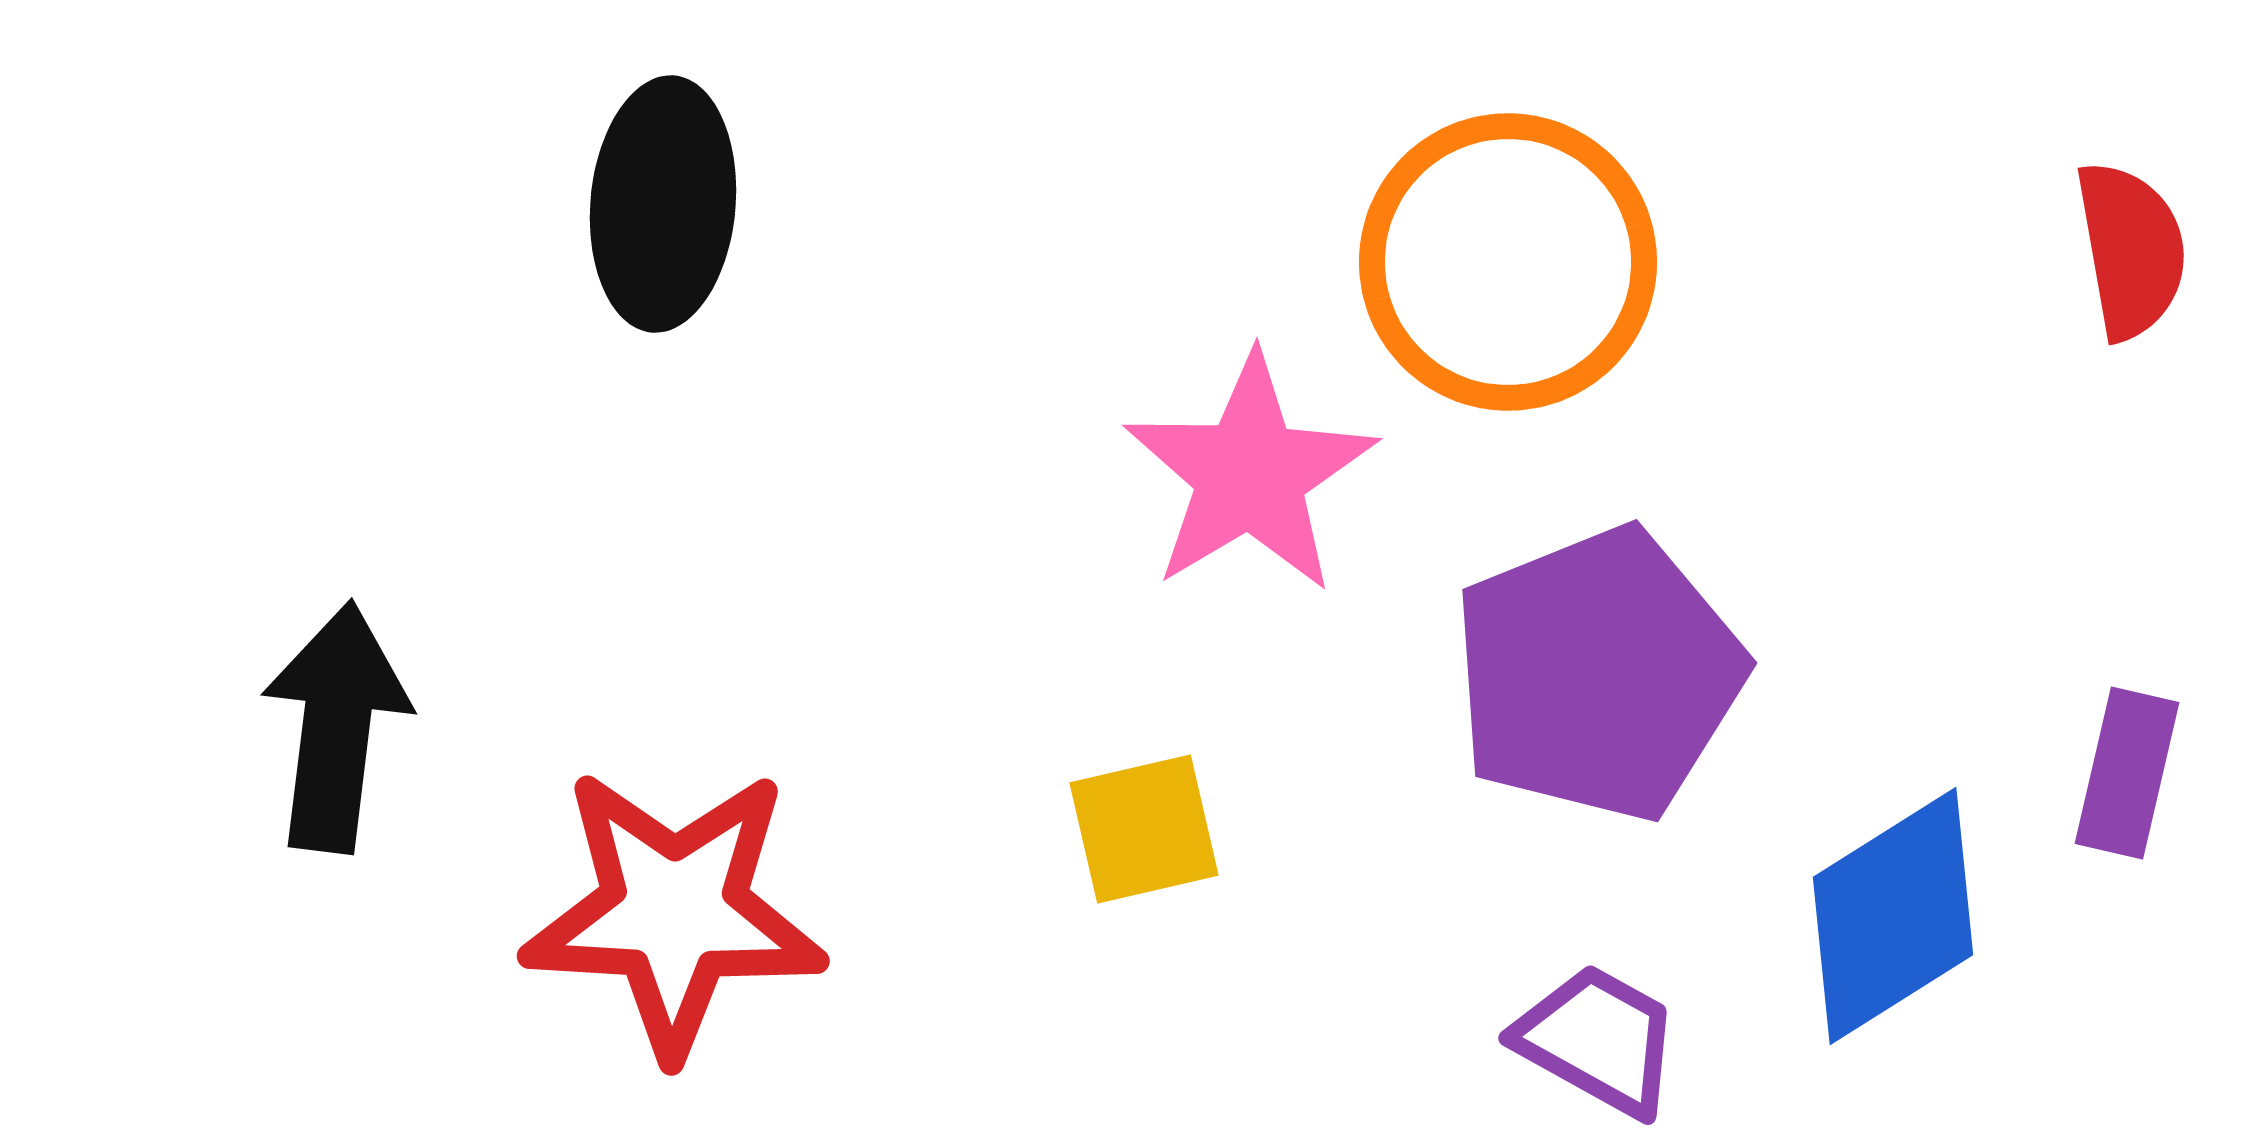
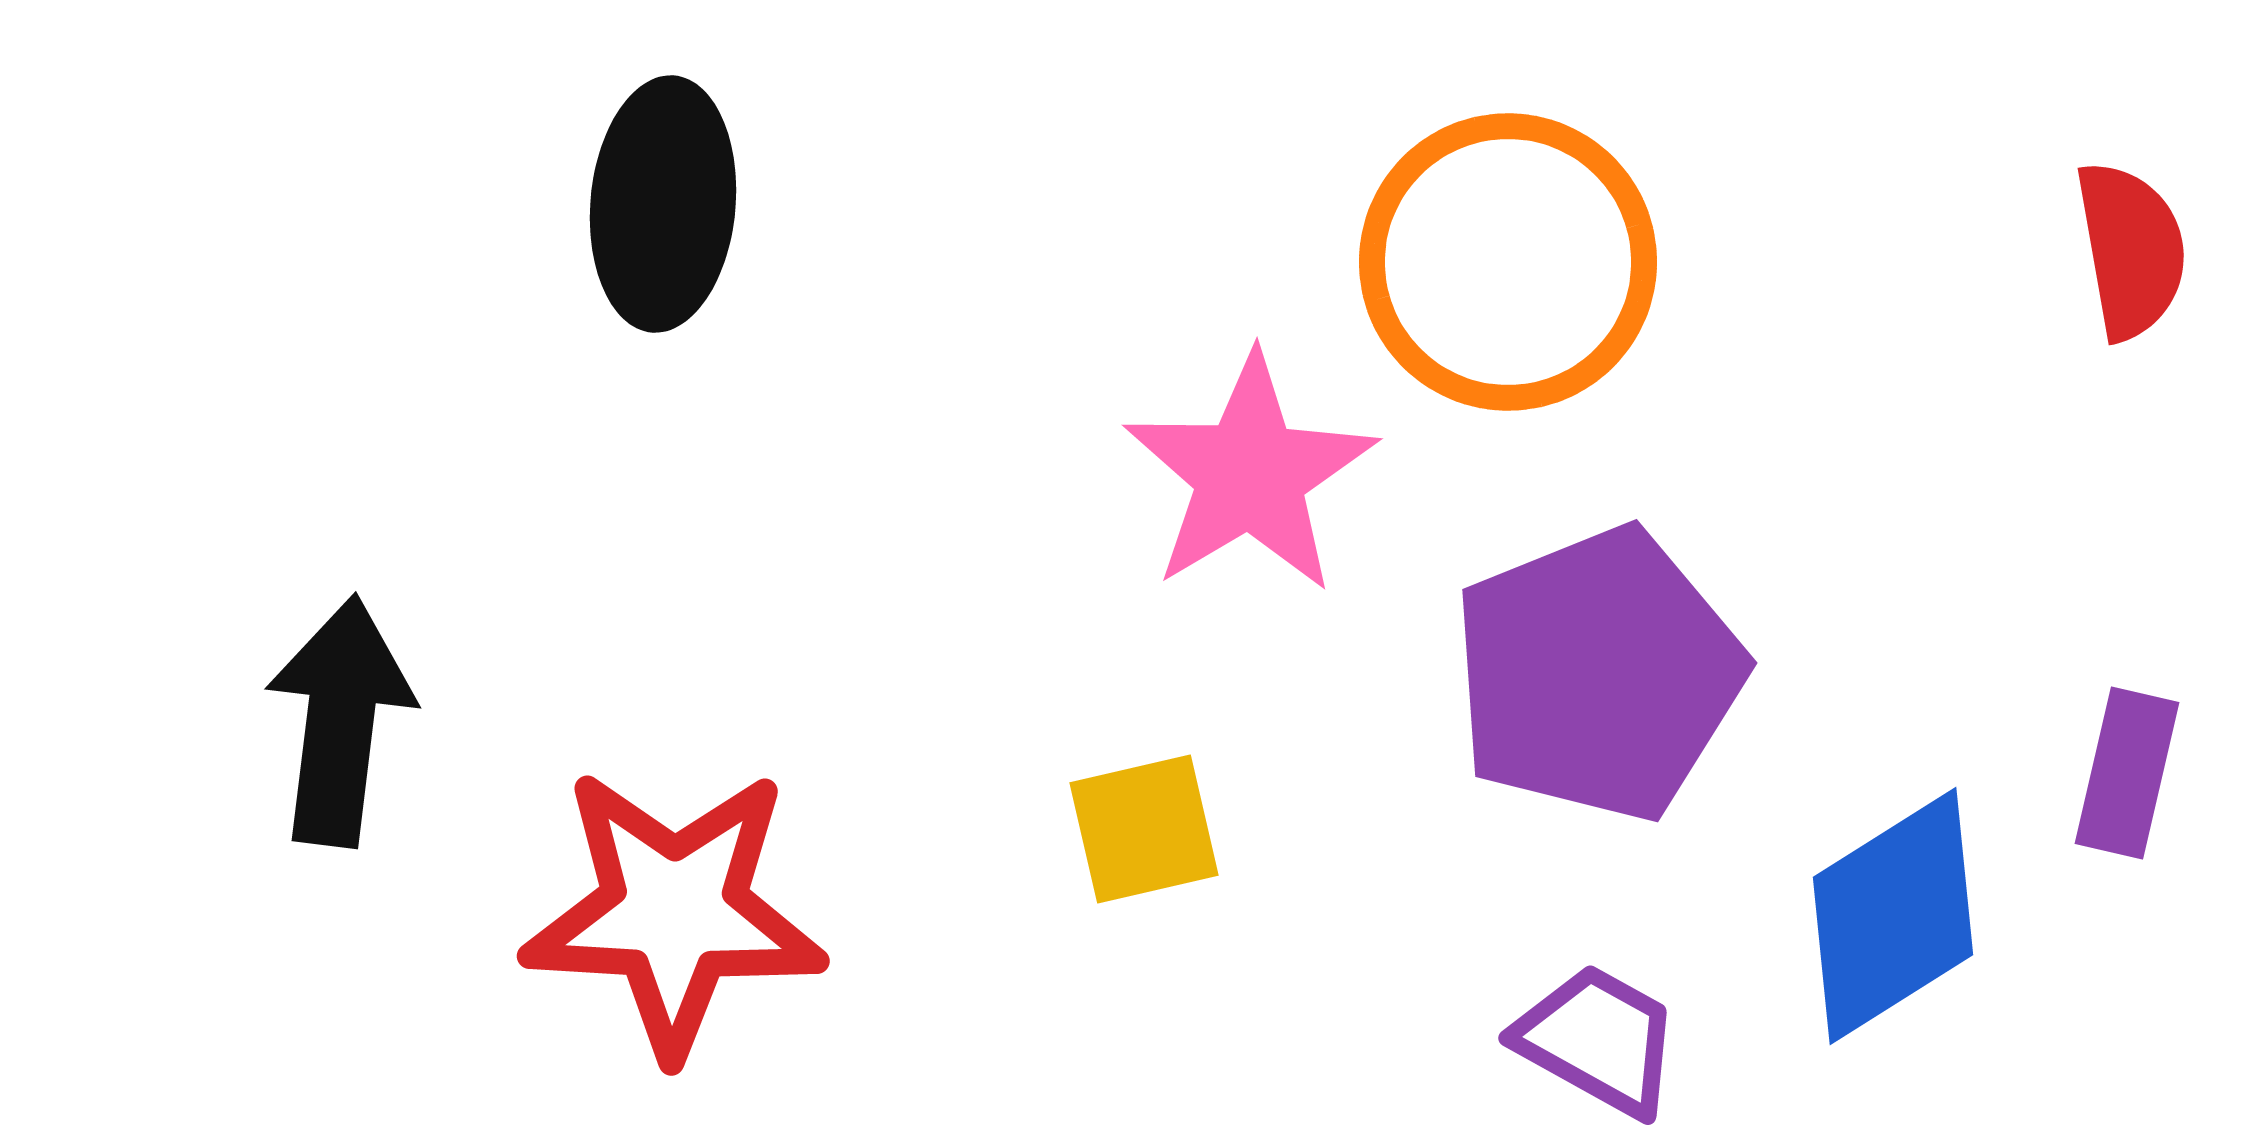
black arrow: moved 4 px right, 6 px up
